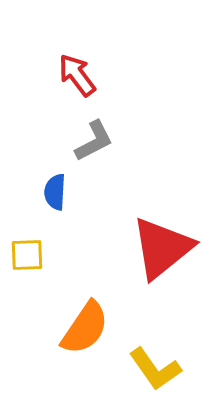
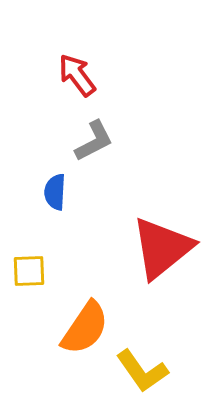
yellow square: moved 2 px right, 16 px down
yellow L-shape: moved 13 px left, 2 px down
